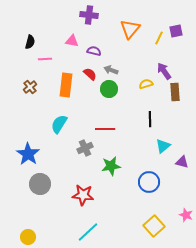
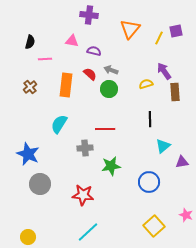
gray cross: rotated 21 degrees clockwise
blue star: rotated 10 degrees counterclockwise
purple triangle: rotated 24 degrees counterclockwise
